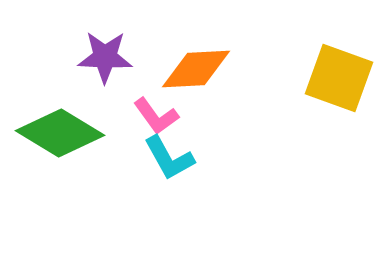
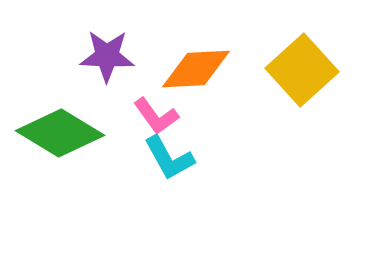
purple star: moved 2 px right, 1 px up
yellow square: moved 37 px left, 8 px up; rotated 28 degrees clockwise
